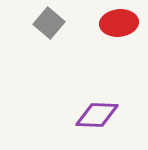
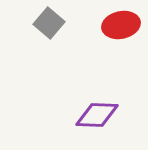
red ellipse: moved 2 px right, 2 px down; rotated 6 degrees counterclockwise
